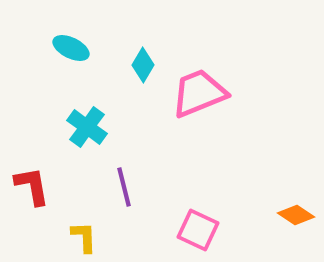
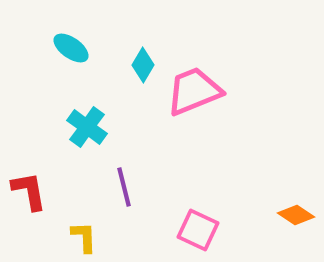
cyan ellipse: rotated 9 degrees clockwise
pink trapezoid: moved 5 px left, 2 px up
red L-shape: moved 3 px left, 5 px down
